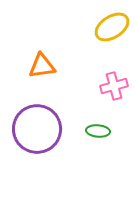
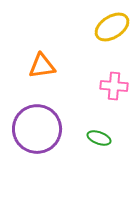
pink cross: rotated 20 degrees clockwise
green ellipse: moved 1 px right, 7 px down; rotated 15 degrees clockwise
